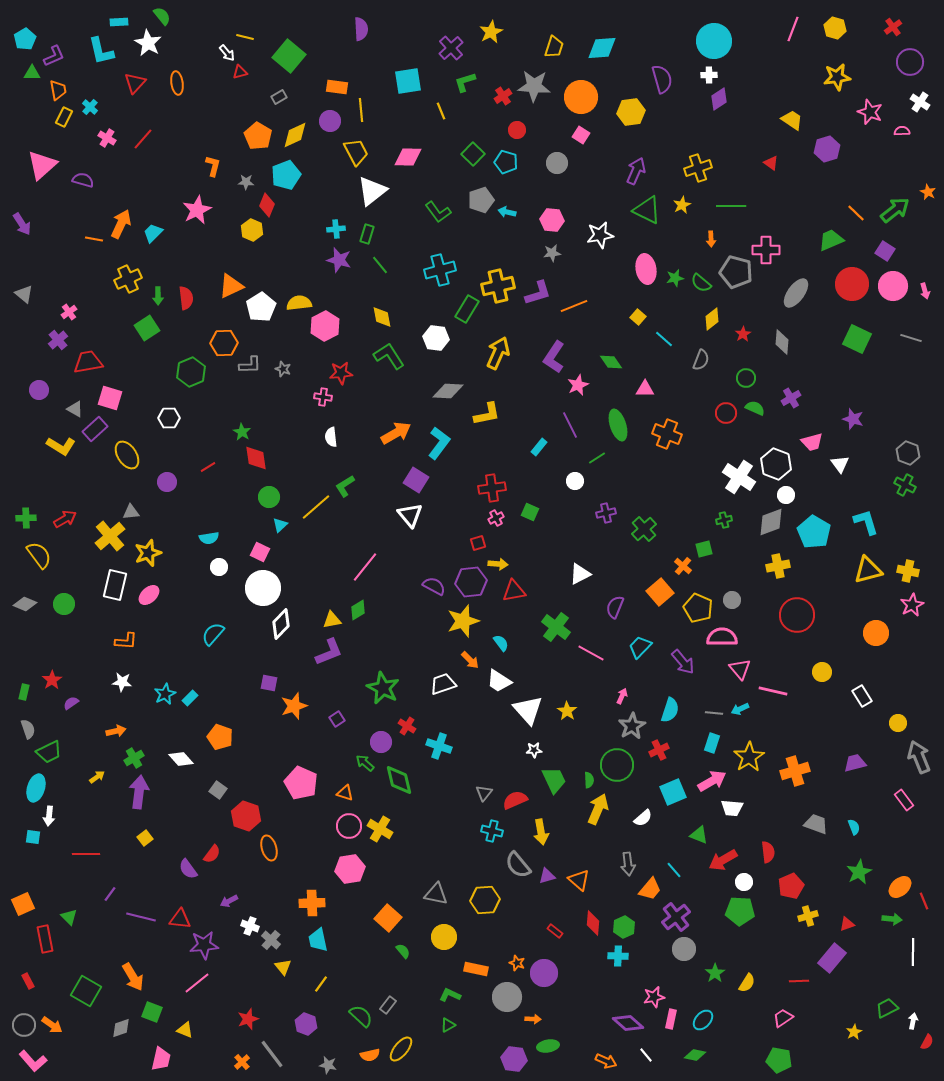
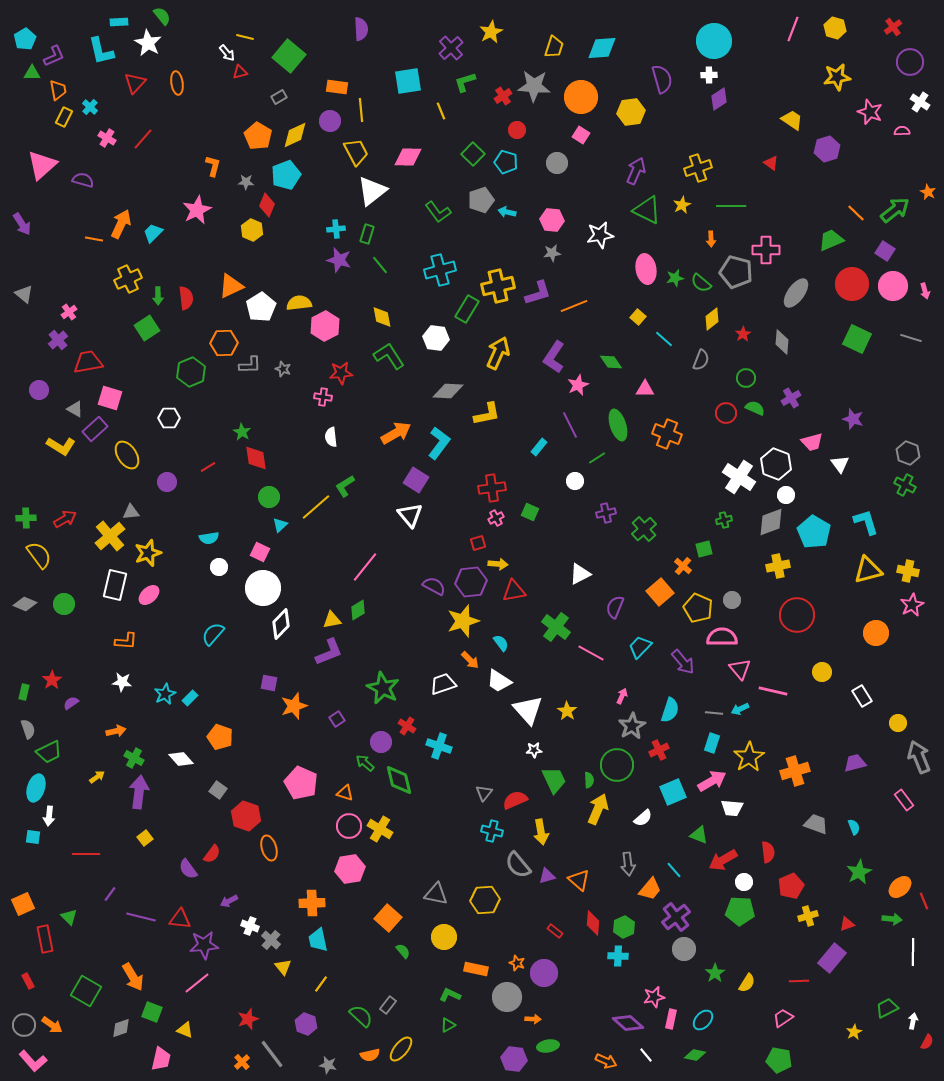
green cross at (134, 758): rotated 30 degrees counterclockwise
